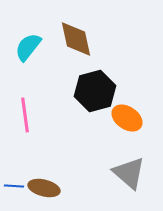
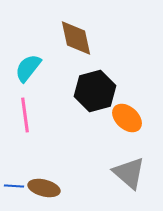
brown diamond: moved 1 px up
cyan semicircle: moved 21 px down
orange ellipse: rotated 8 degrees clockwise
